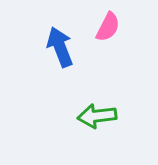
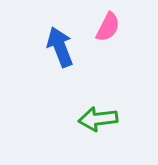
green arrow: moved 1 px right, 3 px down
